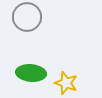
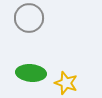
gray circle: moved 2 px right, 1 px down
